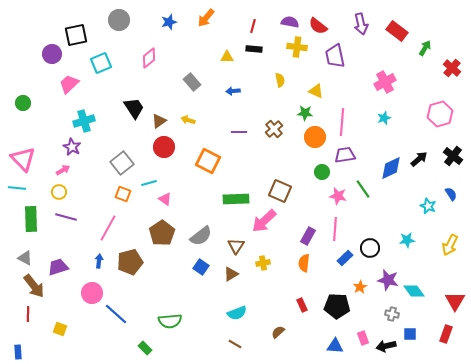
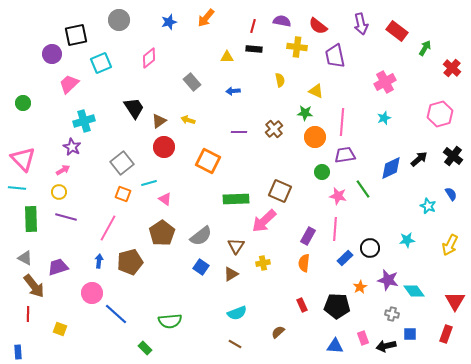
purple semicircle at (290, 22): moved 8 px left, 1 px up
